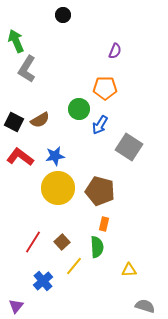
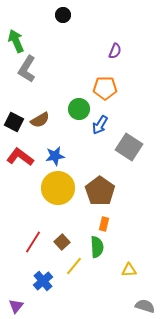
brown pentagon: rotated 20 degrees clockwise
